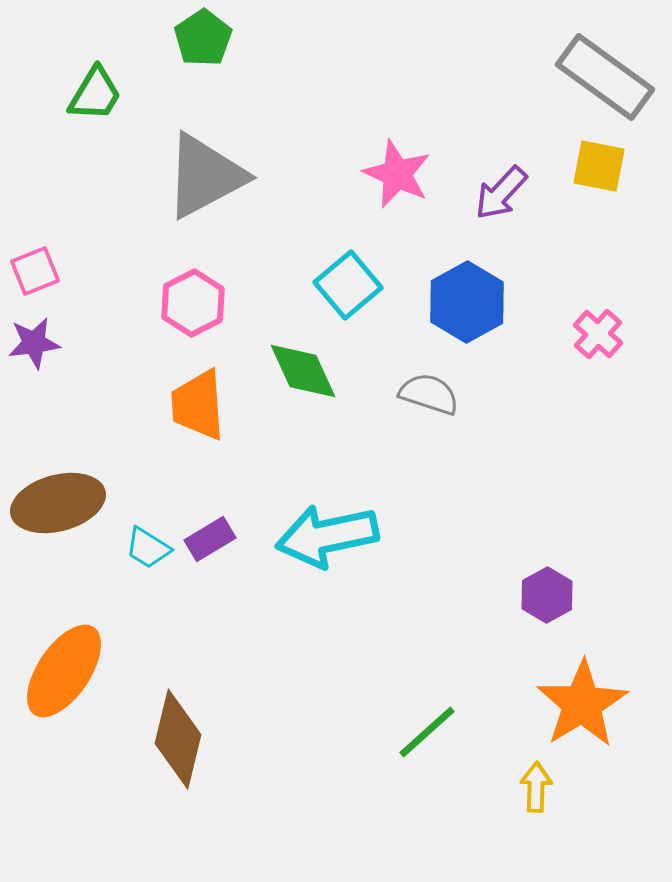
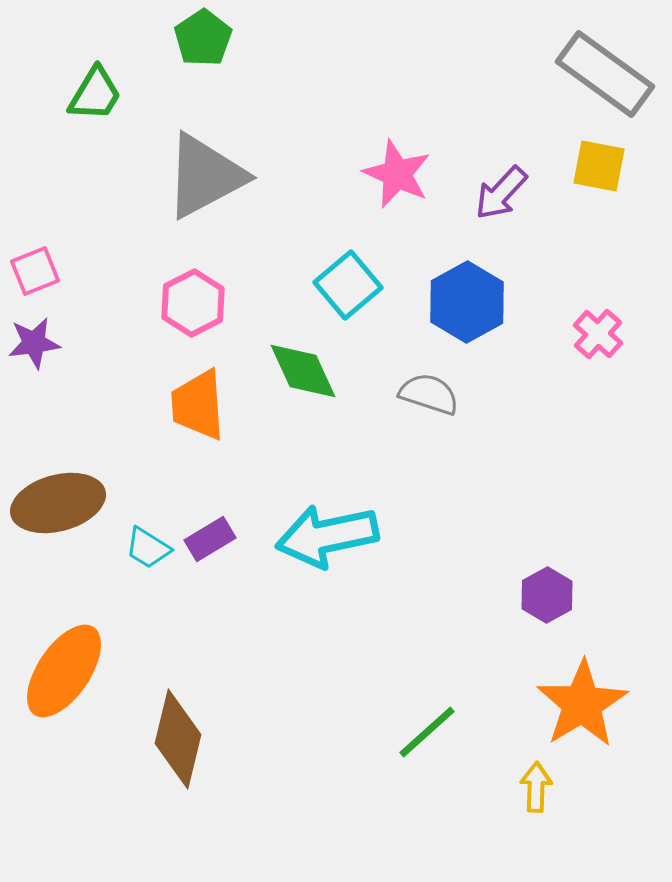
gray rectangle: moved 3 px up
